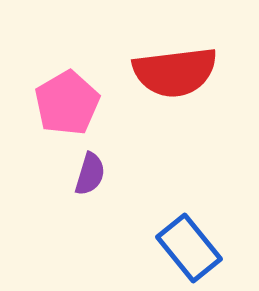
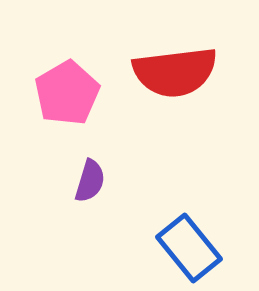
pink pentagon: moved 10 px up
purple semicircle: moved 7 px down
